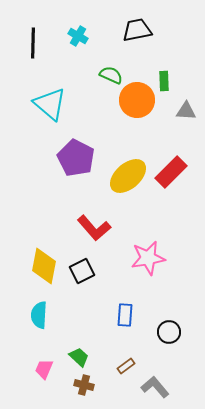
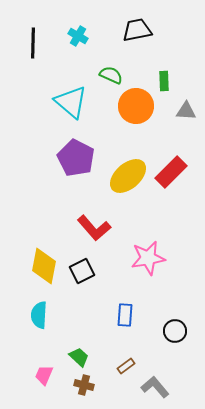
orange circle: moved 1 px left, 6 px down
cyan triangle: moved 21 px right, 2 px up
black circle: moved 6 px right, 1 px up
pink trapezoid: moved 6 px down
